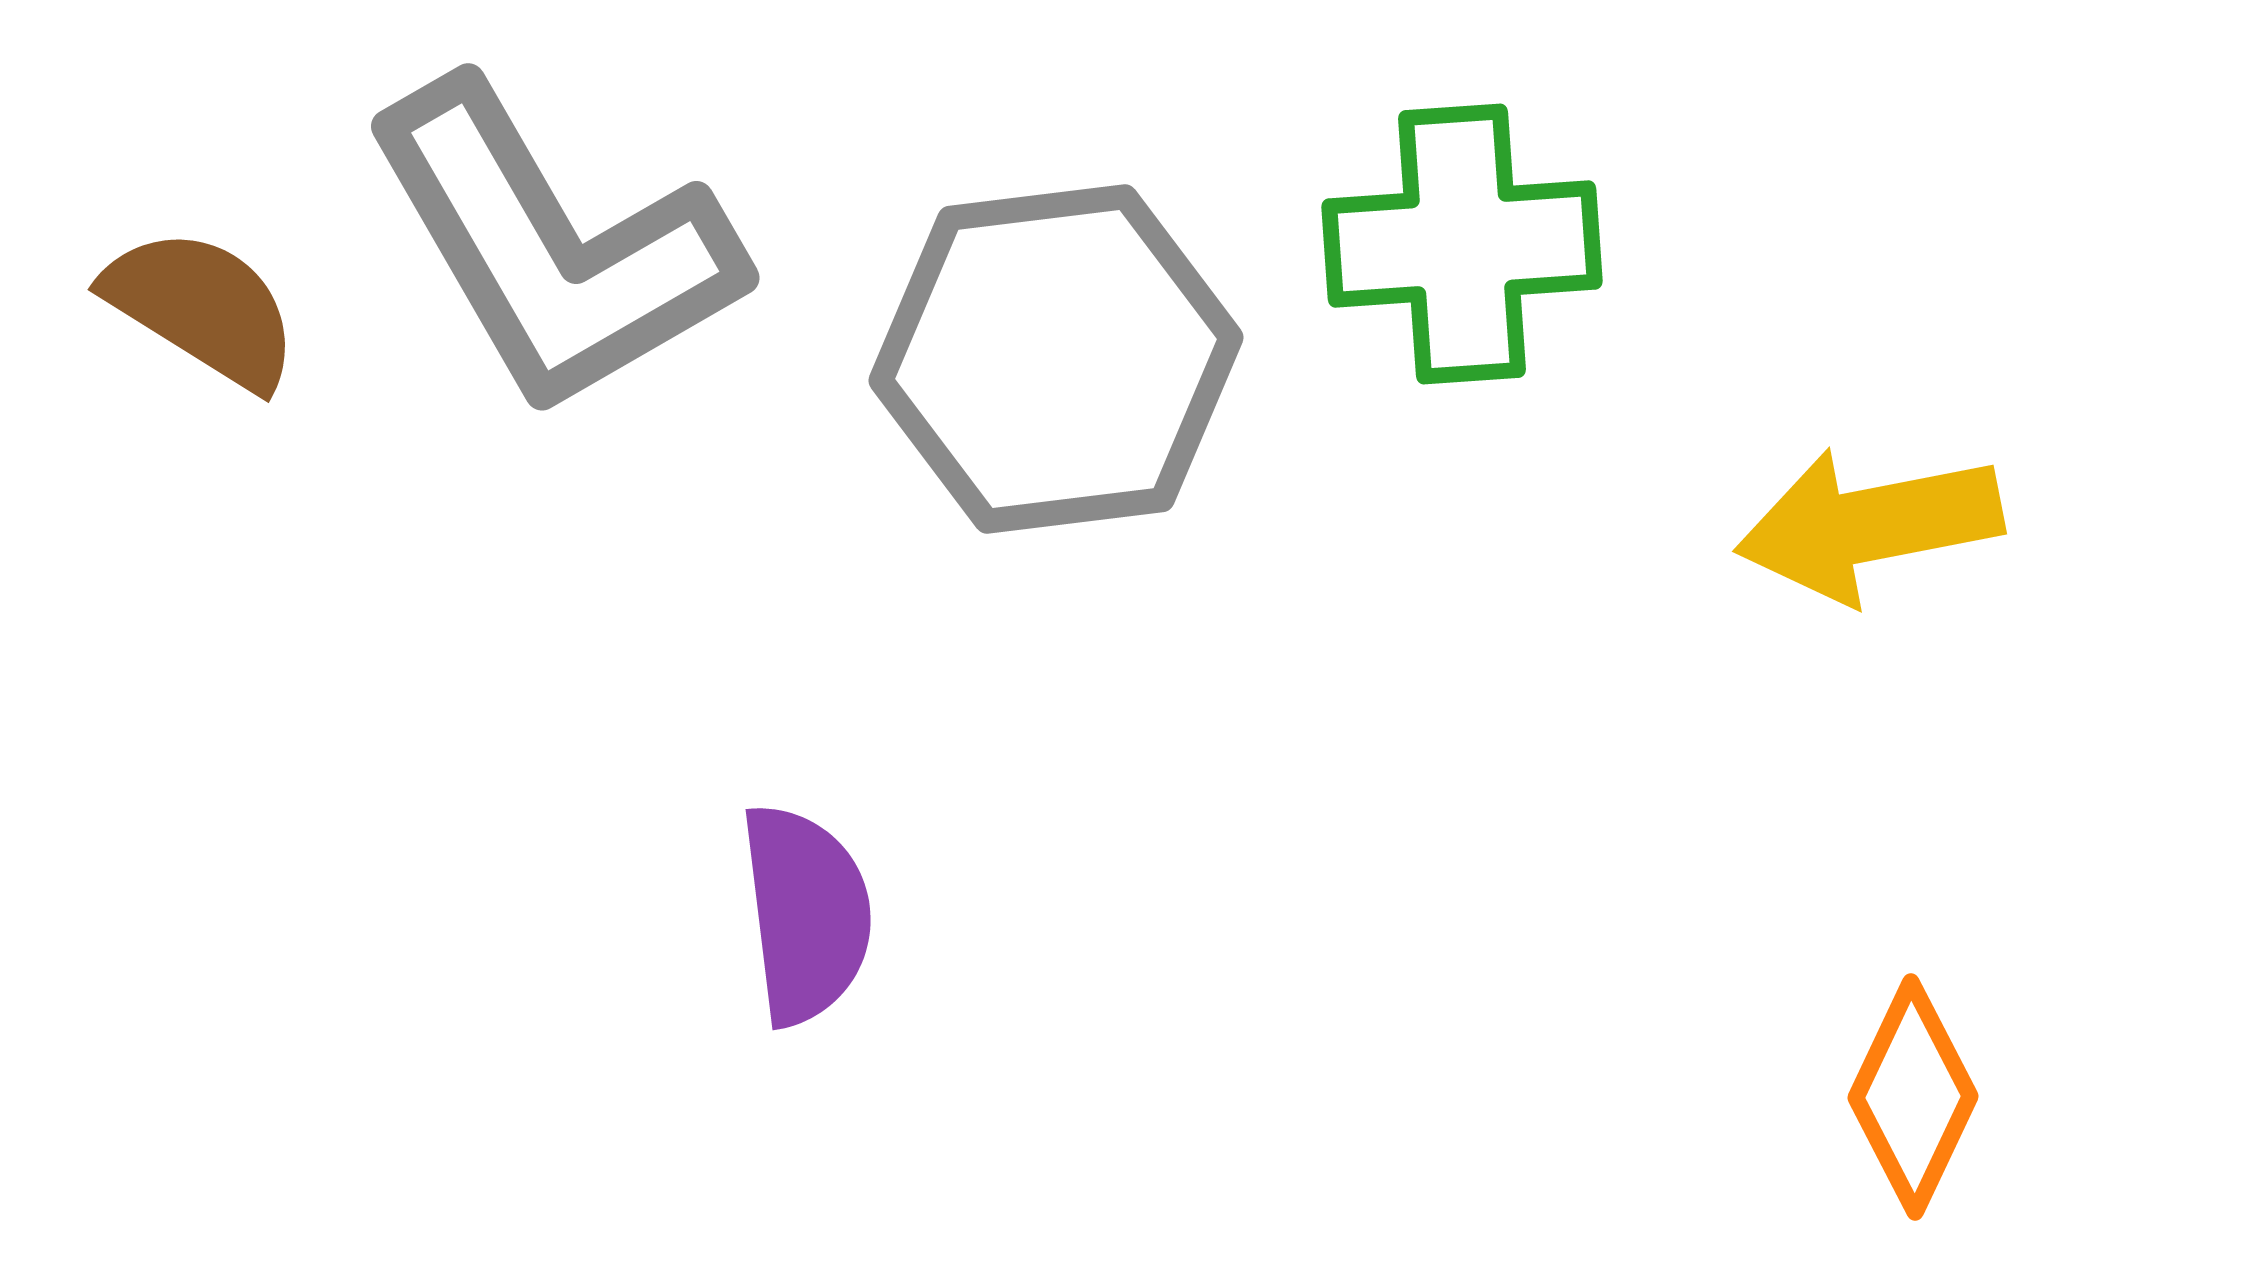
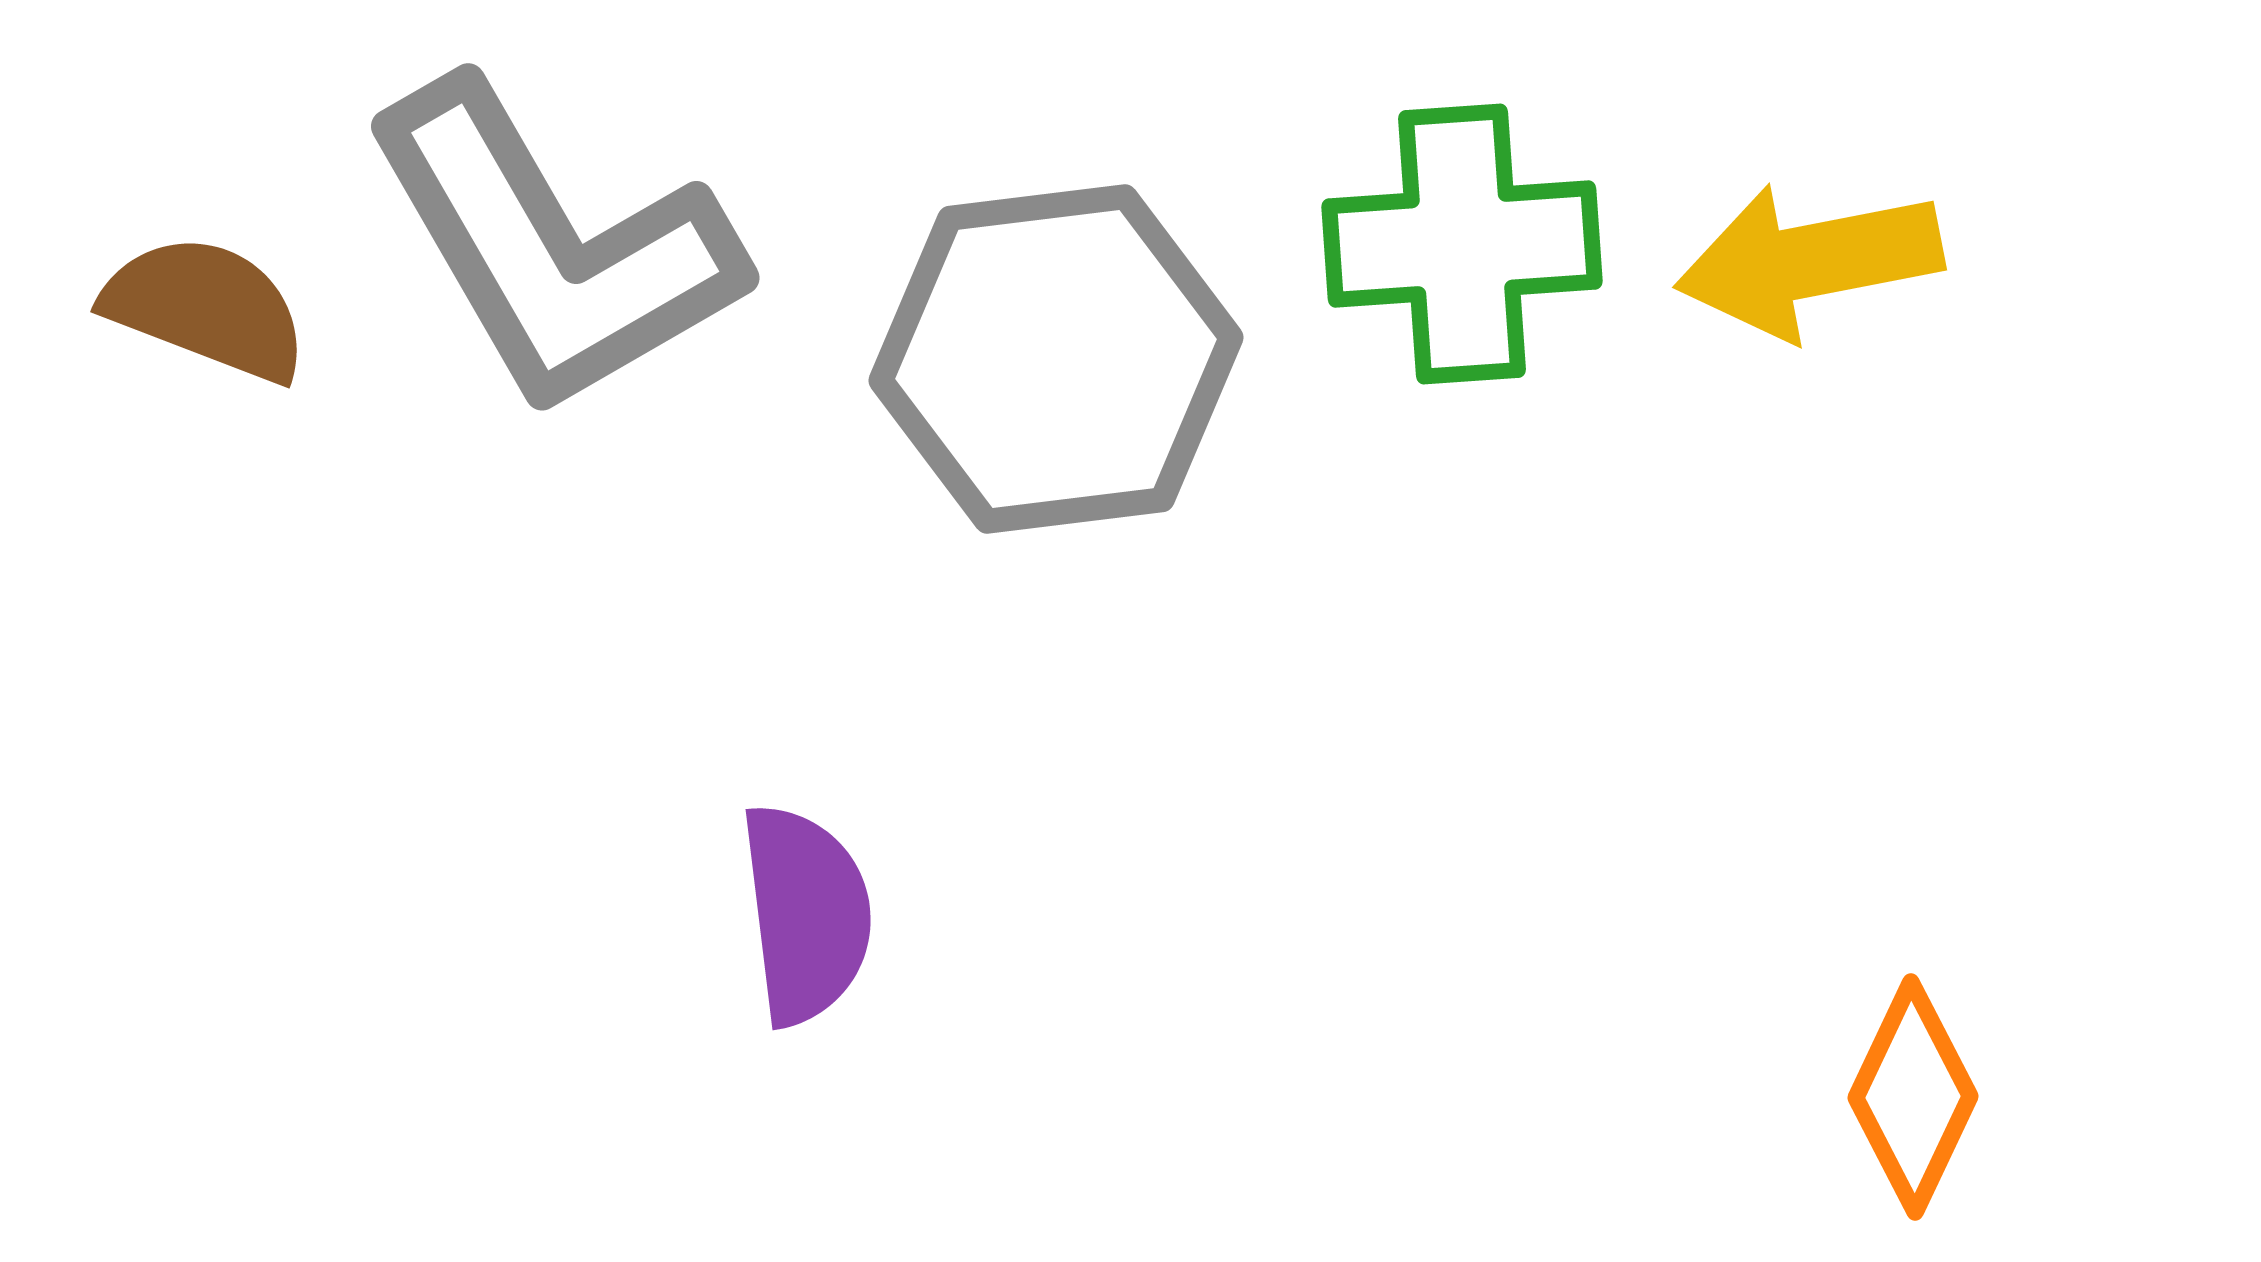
brown semicircle: moved 4 px right; rotated 11 degrees counterclockwise
yellow arrow: moved 60 px left, 264 px up
